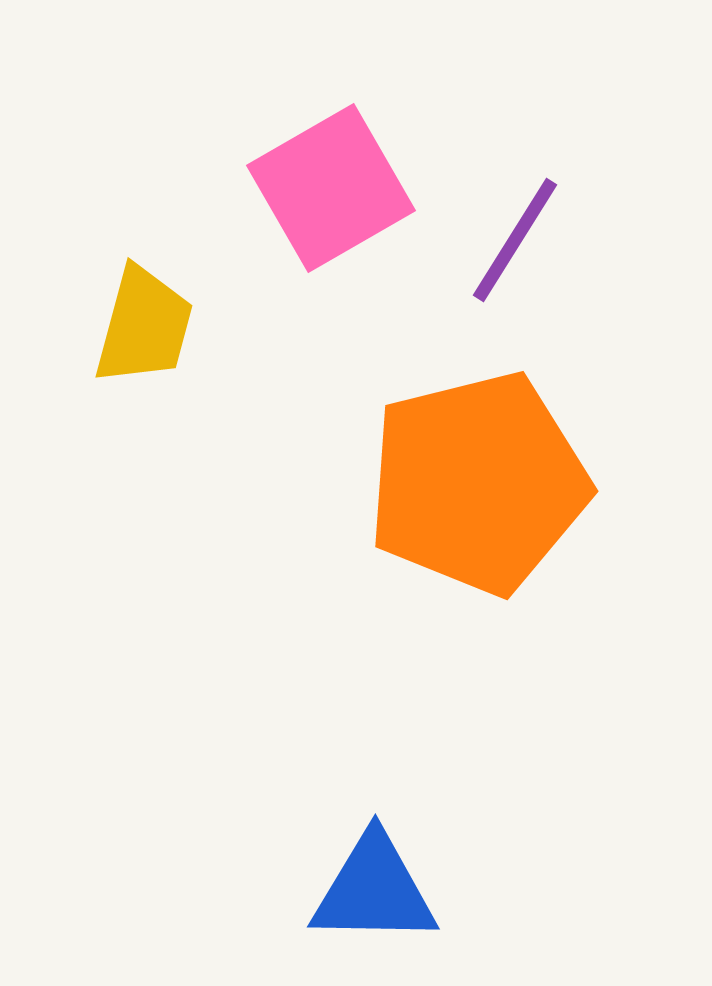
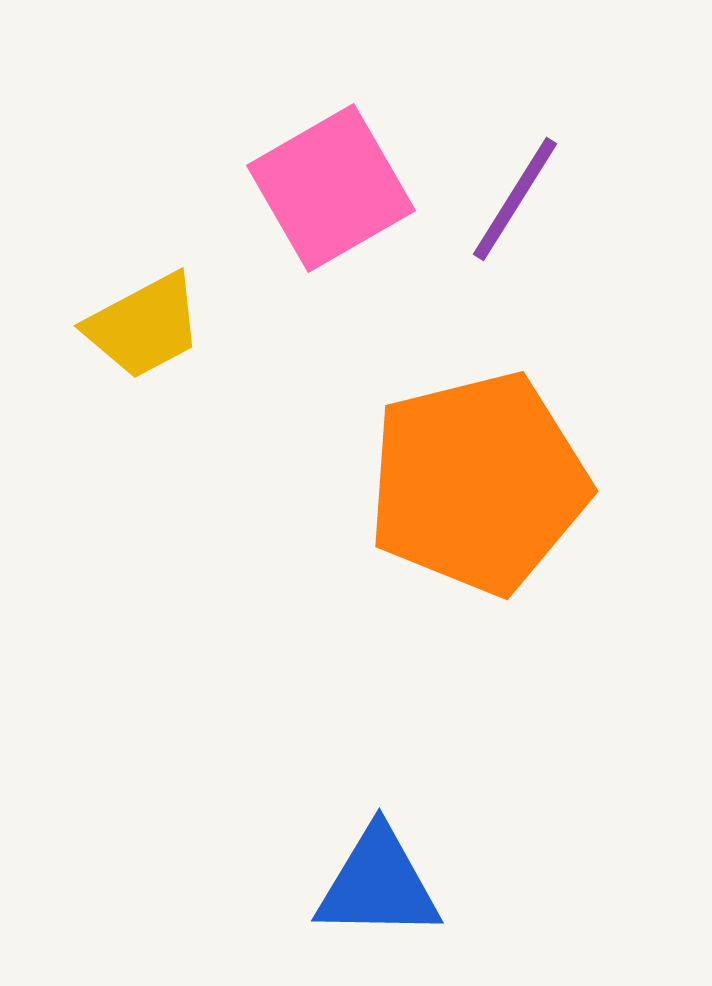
purple line: moved 41 px up
yellow trapezoid: rotated 47 degrees clockwise
blue triangle: moved 4 px right, 6 px up
